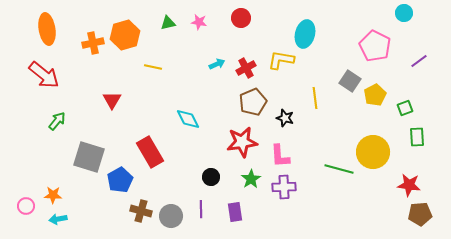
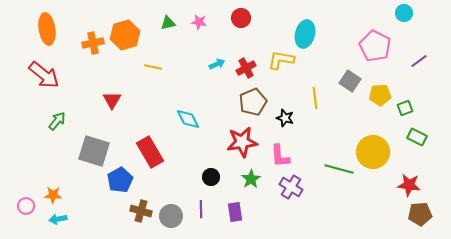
yellow pentagon at (375, 95): moved 5 px right; rotated 25 degrees clockwise
green rectangle at (417, 137): rotated 60 degrees counterclockwise
gray square at (89, 157): moved 5 px right, 6 px up
purple cross at (284, 187): moved 7 px right; rotated 35 degrees clockwise
